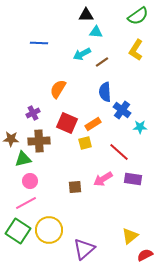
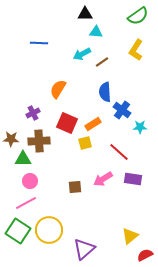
black triangle: moved 1 px left, 1 px up
green triangle: rotated 12 degrees clockwise
